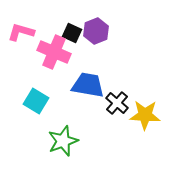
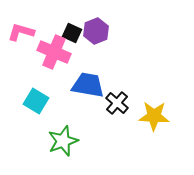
yellow star: moved 9 px right, 1 px down
